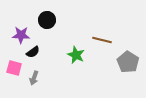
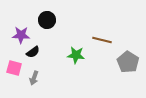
green star: rotated 18 degrees counterclockwise
